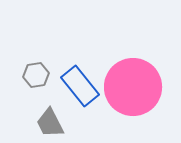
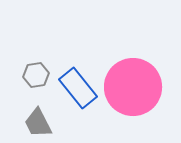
blue rectangle: moved 2 px left, 2 px down
gray trapezoid: moved 12 px left
